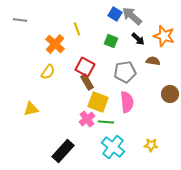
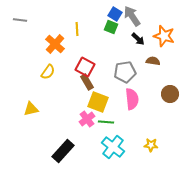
gray arrow: rotated 15 degrees clockwise
yellow line: rotated 16 degrees clockwise
green square: moved 14 px up
pink semicircle: moved 5 px right, 3 px up
